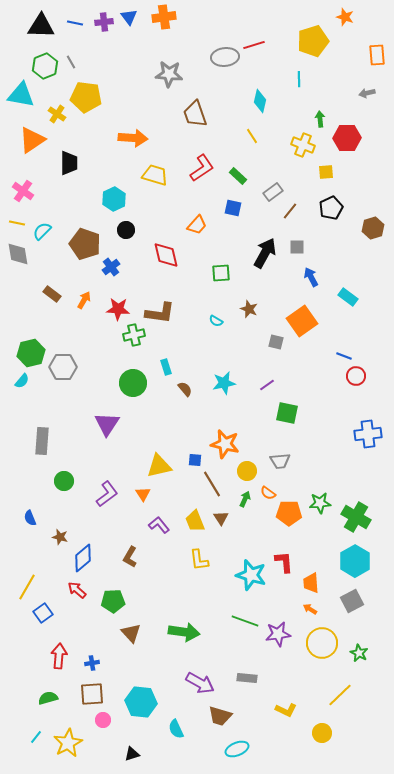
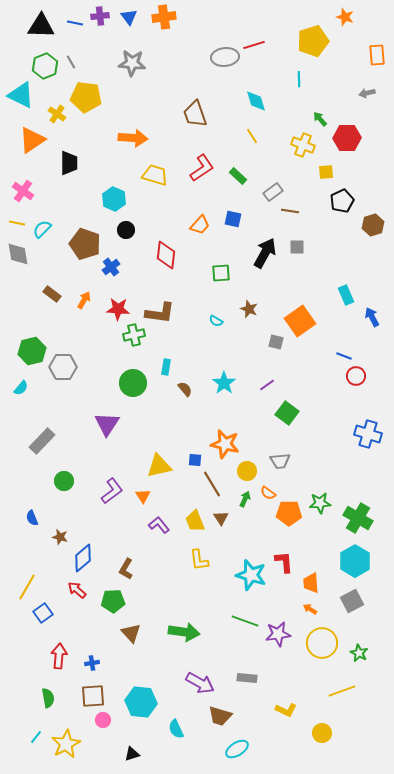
purple cross at (104, 22): moved 4 px left, 6 px up
gray star at (169, 74): moved 37 px left, 11 px up
cyan triangle at (21, 95): rotated 16 degrees clockwise
cyan diamond at (260, 101): moved 4 px left; rotated 30 degrees counterclockwise
green arrow at (320, 119): rotated 35 degrees counterclockwise
cyan hexagon at (114, 199): rotated 10 degrees counterclockwise
blue square at (233, 208): moved 11 px down
black pentagon at (331, 208): moved 11 px right, 7 px up
brown line at (290, 211): rotated 60 degrees clockwise
orange trapezoid at (197, 225): moved 3 px right
brown hexagon at (373, 228): moved 3 px up
cyan semicircle at (42, 231): moved 2 px up
red diamond at (166, 255): rotated 20 degrees clockwise
blue arrow at (311, 277): moved 61 px right, 40 px down
cyan rectangle at (348, 297): moved 2 px left, 2 px up; rotated 30 degrees clockwise
orange square at (302, 321): moved 2 px left
green hexagon at (31, 353): moved 1 px right, 2 px up
cyan rectangle at (166, 367): rotated 28 degrees clockwise
cyan semicircle at (22, 381): moved 1 px left, 7 px down
cyan star at (224, 383): rotated 25 degrees counterclockwise
green square at (287, 413): rotated 25 degrees clockwise
blue cross at (368, 434): rotated 24 degrees clockwise
gray rectangle at (42, 441): rotated 40 degrees clockwise
purple L-shape at (107, 494): moved 5 px right, 3 px up
orange triangle at (143, 494): moved 2 px down
green cross at (356, 517): moved 2 px right, 1 px down
blue semicircle at (30, 518): moved 2 px right
brown L-shape at (130, 557): moved 4 px left, 12 px down
brown square at (92, 694): moved 1 px right, 2 px down
yellow line at (340, 695): moved 2 px right, 4 px up; rotated 24 degrees clockwise
green semicircle at (48, 698): rotated 96 degrees clockwise
yellow star at (68, 743): moved 2 px left, 1 px down
cyan ellipse at (237, 749): rotated 10 degrees counterclockwise
